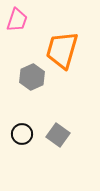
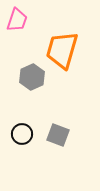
gray square: rotated 15 degrees counterclockwise
